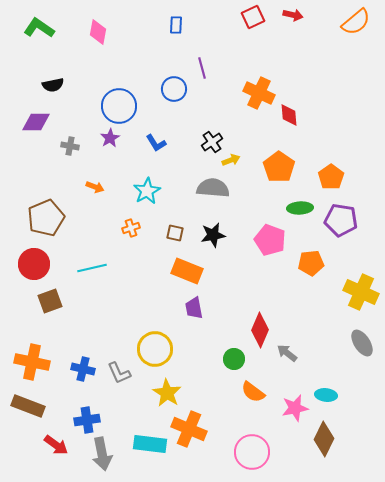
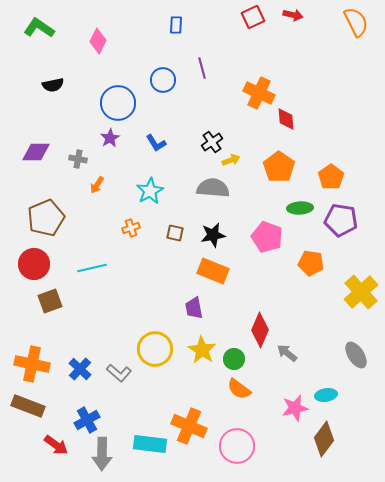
orange semicircle at (356, 22): rotated 76 degrees counterclockwise
pink diamond at (98, 32): moved 9 px down; rotated 15 degrees clockwise
blue circle at (174, 89): moved 11 px left, 9 px up
blue circle at (119, 106): moved 1 px left, 3 px up
red diamond at (289, 115): moved 3 px left, 4 px down
purple diamond at (36, 122): moved 30 px down
gray cross at (70, 146): moved 8 px right, 13 px down
orange arrow at (95, 187): moved 2 px right, 2 px up; rotated 102 degrees clockwise
cyan star at (147, 191): moved 3 px right
pink pentagon at (270, 240): moved 3 px left, 3 px up
orange pentagon at (311, 263): rotated 15 degrees clockwise
orange rectangle at (187, 271): moved 26 px right
yellow cross at (361, 292): rotated 24 degrees clockwise
gray ellipse at (362, 343): moved 6 px left, 12 px down
orange cross at (32, 362): moved 2 px down
blue cross at (83, 369): moved 3 px left; rotated 30 degrees clockwise
gray L-shape at (119, 373): rotated 25 degrees counterclockwise
orange semicircle at (253, 392): moved 14 px left, 3 px up
yellow star at (167, 393): moved 35 px right, 43 px up
cyan ellipse at (326, 395): rotated 15 degrees counterclockwise
blue cross at (87, 420): rotated 20 degrees counterclockwise
orange cross at (189, 429): moved 3 px up
brown diamond at (324, 439): rotated 12 degrees clockwise
pink circle at (252, 452): moved 15 px left, 6 px up
gray arrow at (102, 454): rotated 12 degrees clockwise
